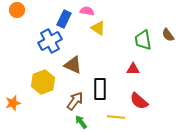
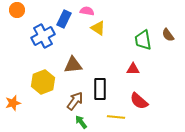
blue cross: moved 7 px left, 5 px up
brown triangle: rotated 30 degrees counterclockwise
